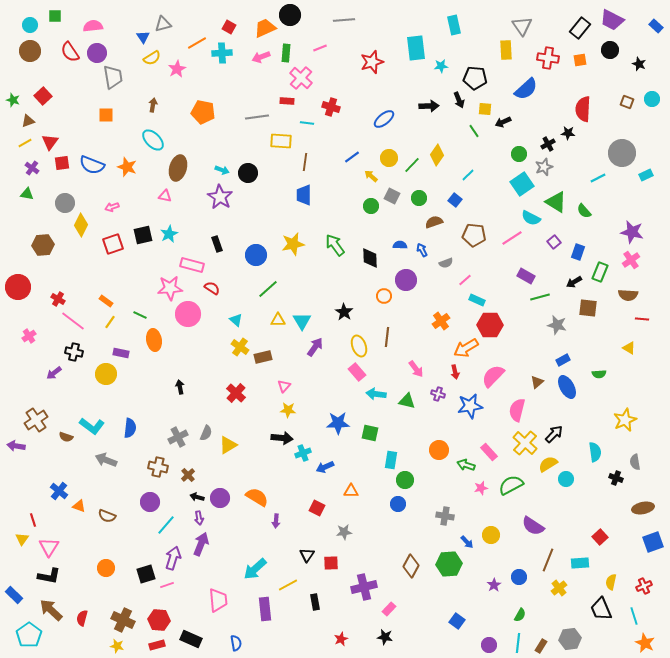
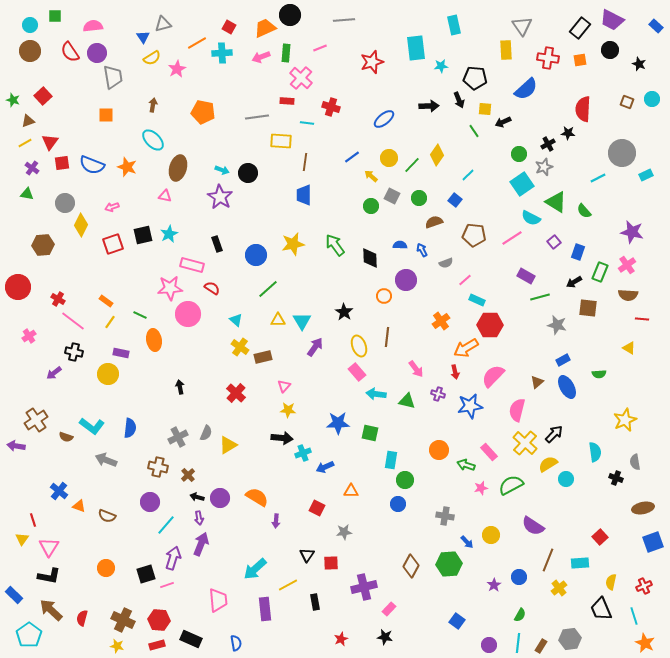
pink cross at (631, 260): moved 4 px left, 5 px down
yellow circle at (106, 374): moved 2 px right
